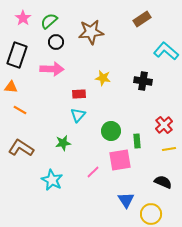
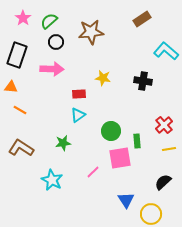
cyan triangle: rotated 14 degrees clockwise
pink square: moved 2 px up
black semicircle: rotated 66 degrees counterclockwise
